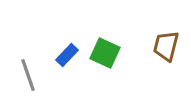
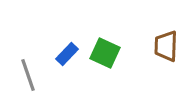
brown trapezoid: rotated 12 degrees counterclockwise
blue rectangle: moved 1 px up
